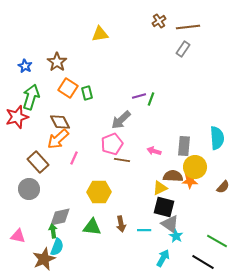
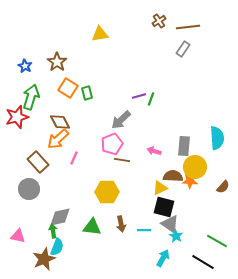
yellow hexagon at (99, 192): moved 8 px right
